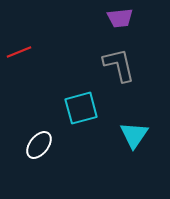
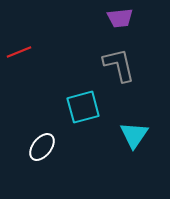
cyan square: moved 2 px right, 1 px up
white ellipse: moved 3 px right, 2 px down
